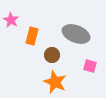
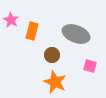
orange rectangle: moved 5 px up
